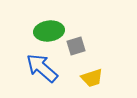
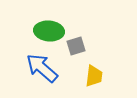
green ellipse: rotated 12 degrees clockwise
yellow trapezoid: moved 2 px right, 2 px up; rotated 65 degrees counterclockwise
